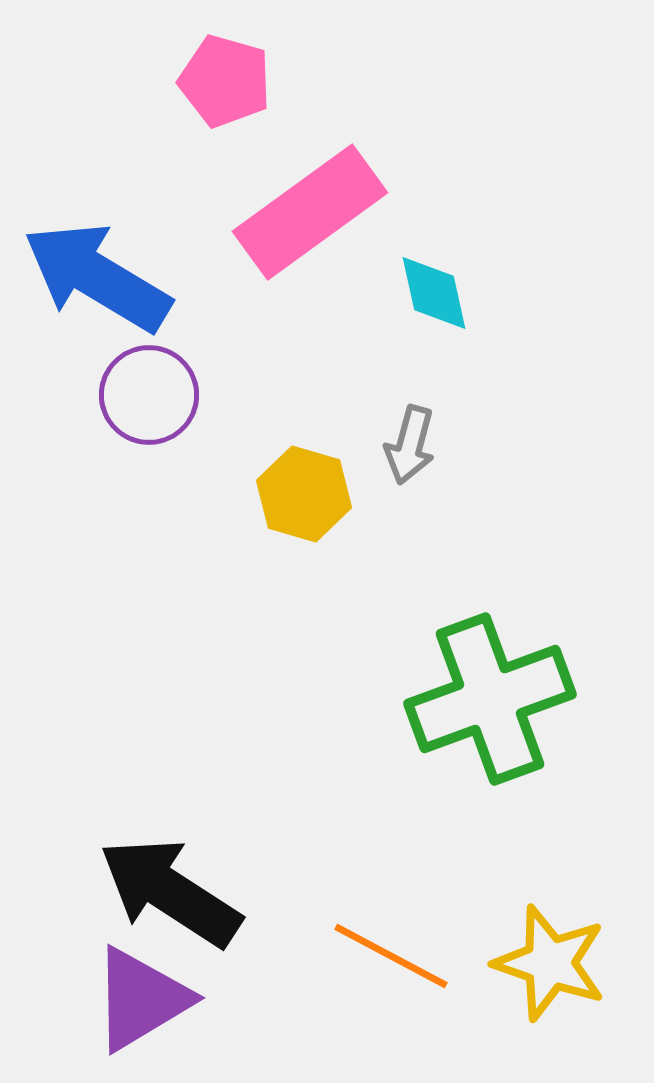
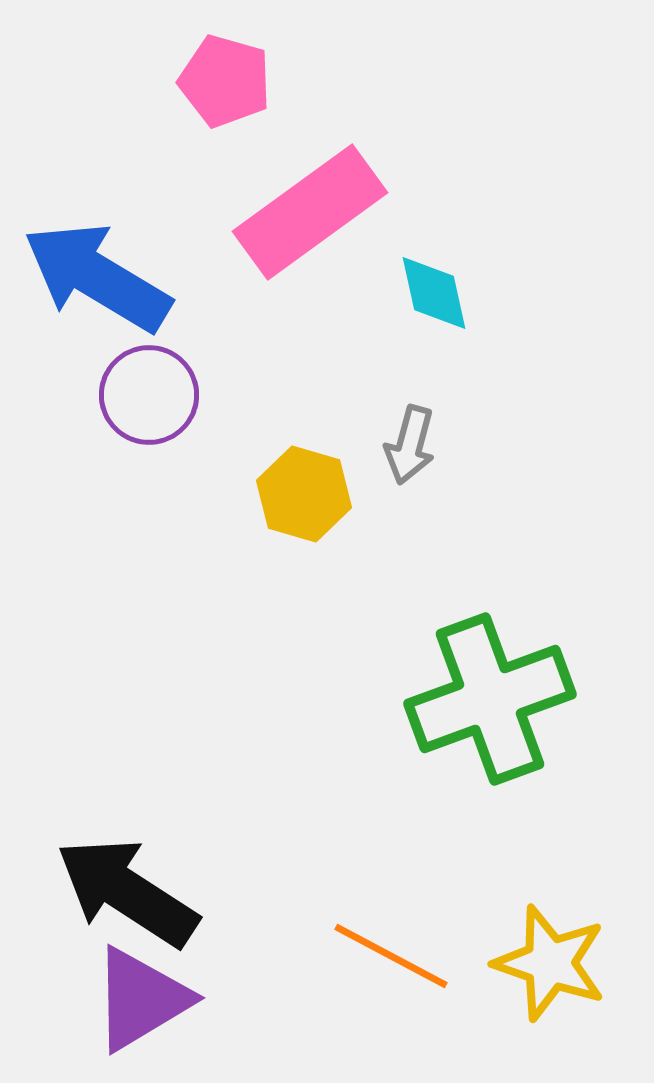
black arrow: moved 43 px left
